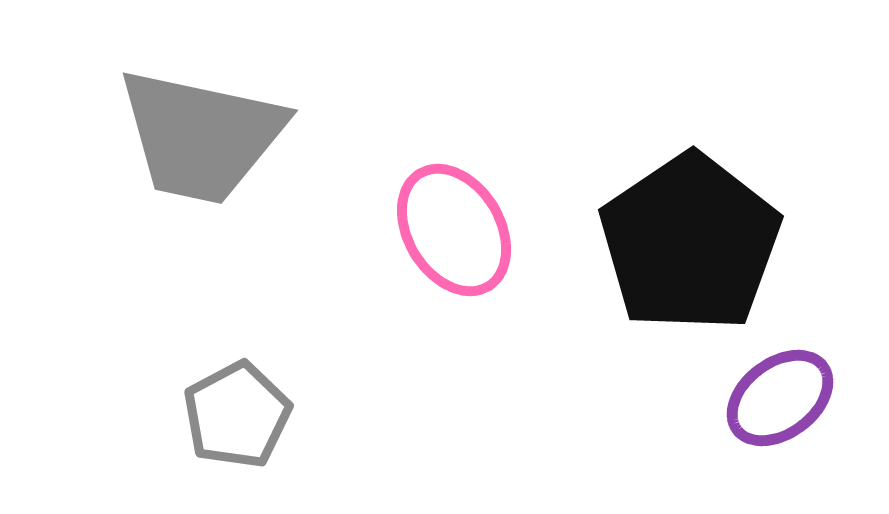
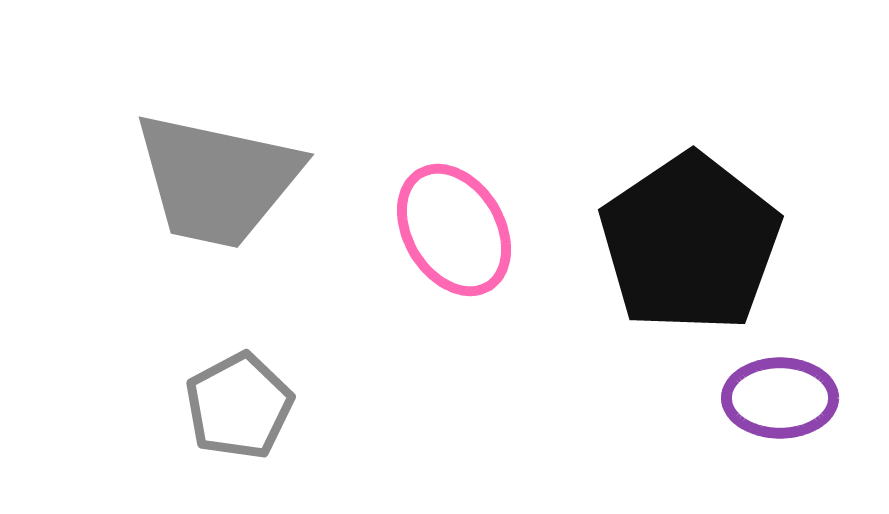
gray trapezoid: moved 16 px right, 44 px down
purple ellipse: rotated 37 degrees clockwise
gray pentagon: moved 2 px right, 9 px up
